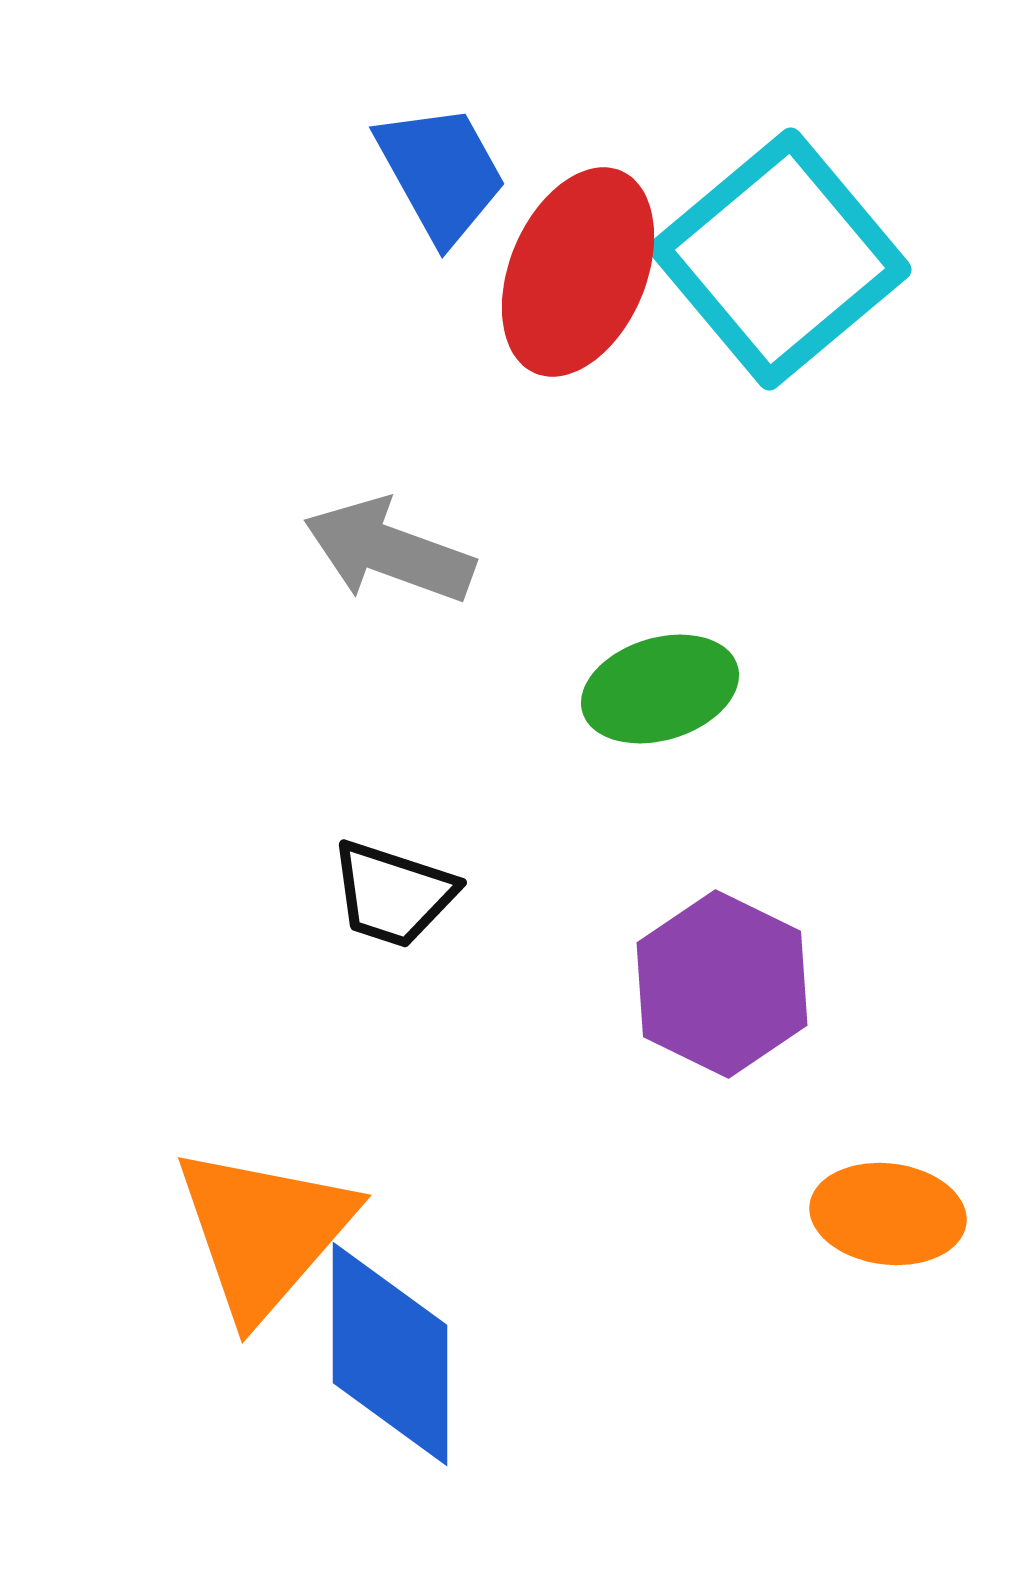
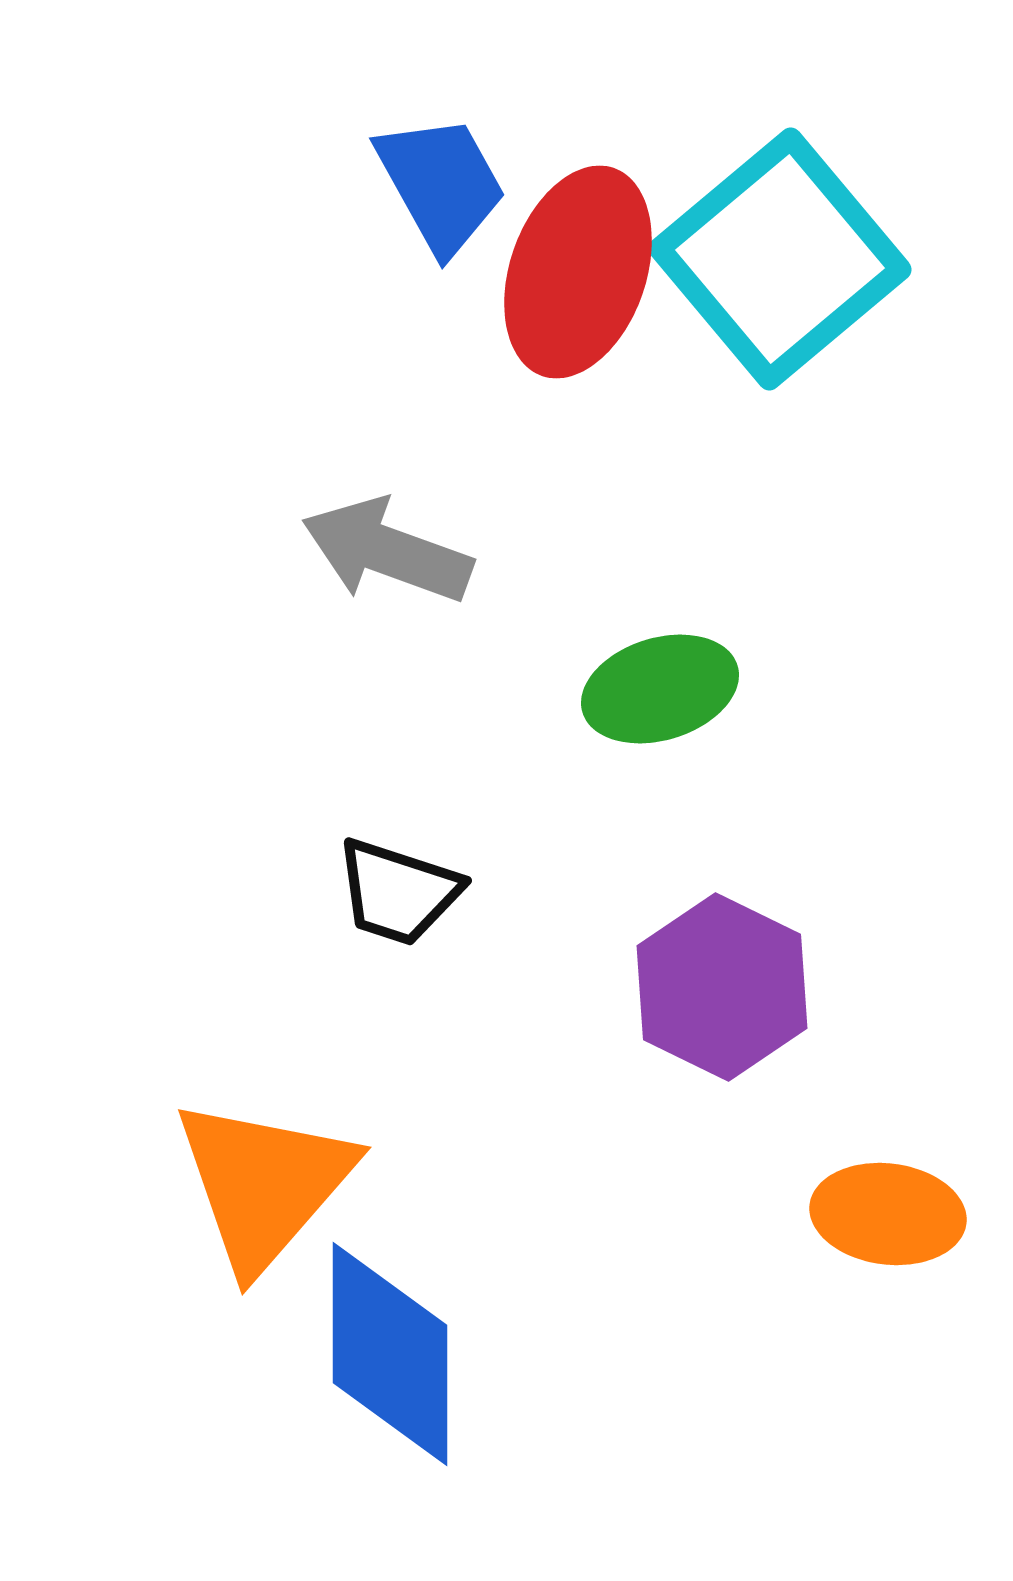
blue trapezoid: moved 11 px down
red ellipse: rotated 4 degrees counterclockwise
gray arrow: moved 2 px left
black trapezoid: moved 5 px right, 2 px up
purple hexagon: moved 3 px down
orange triangle: moved 48 px up
